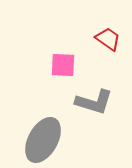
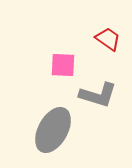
gray L-shape: moved 4 px right, 7 px up
gray ellipse: moved 10 px right, 10 px up
